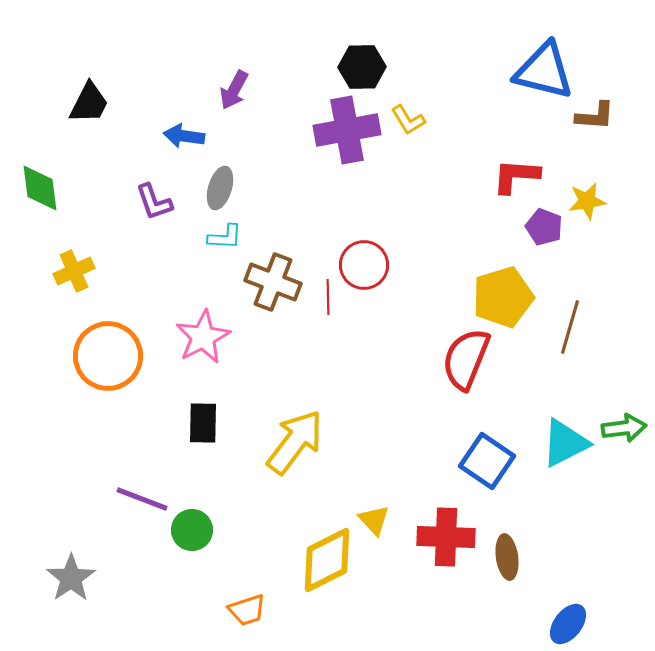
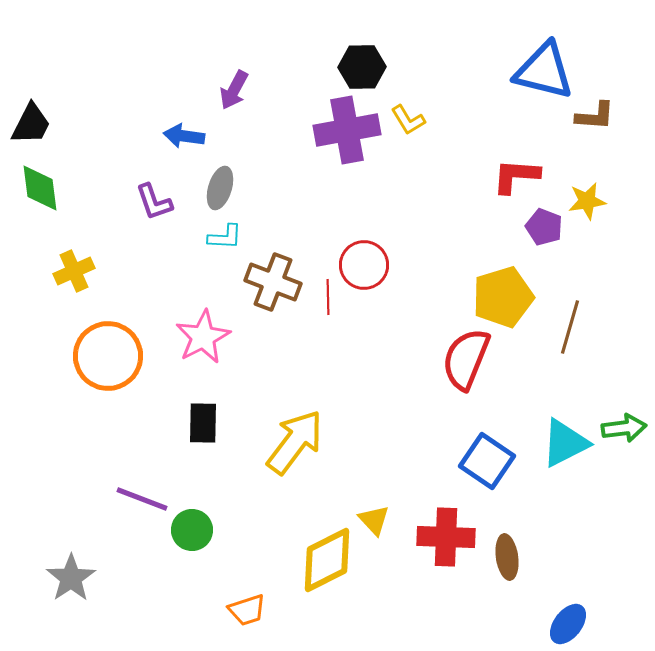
black trapezoid: moved 58 px left, 21 px down
